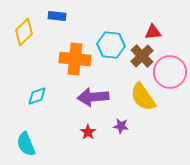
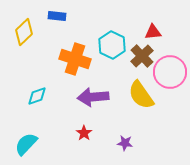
cyan hexagon: moved 1 px right; rotated 20 degrees clockwise
orange cross: rotated 12 degrees clockwise
yellow semicircle: moved 2 px left, 2 px up
purple star: moved 4 px right, 17 px down
red star: moved 4 px left, 1 px down
cyan semicircle: rotated 65 degrees clockwise
